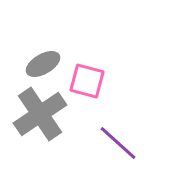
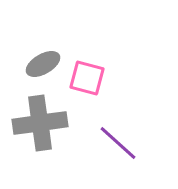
pink square: moved 3 px up
gray cross: moved 9 px down; rotated 26 degrees clockwise
